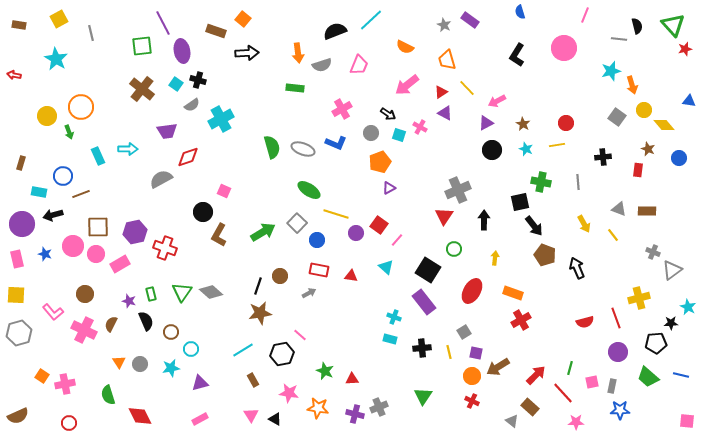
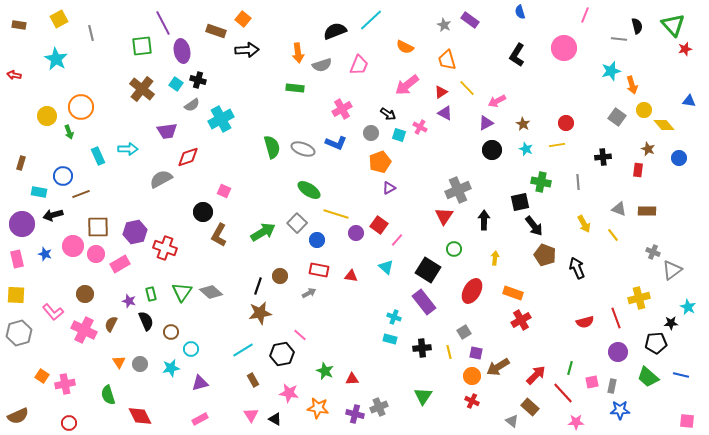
black arrow at (247, 53): moved 3 px up
